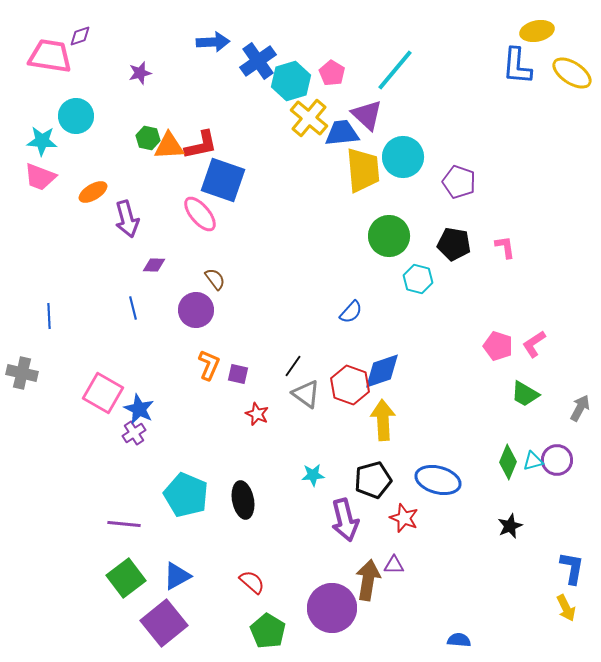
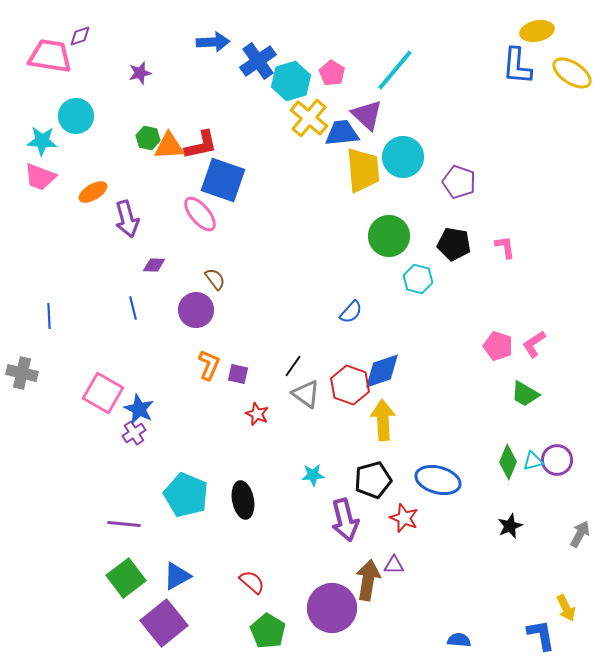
gray arrow at (580, 408): moved 126 px down
blue L-shape at (572, 568): moved 31 px left, 67 px down; rotated 20 degrees counterclockwise
